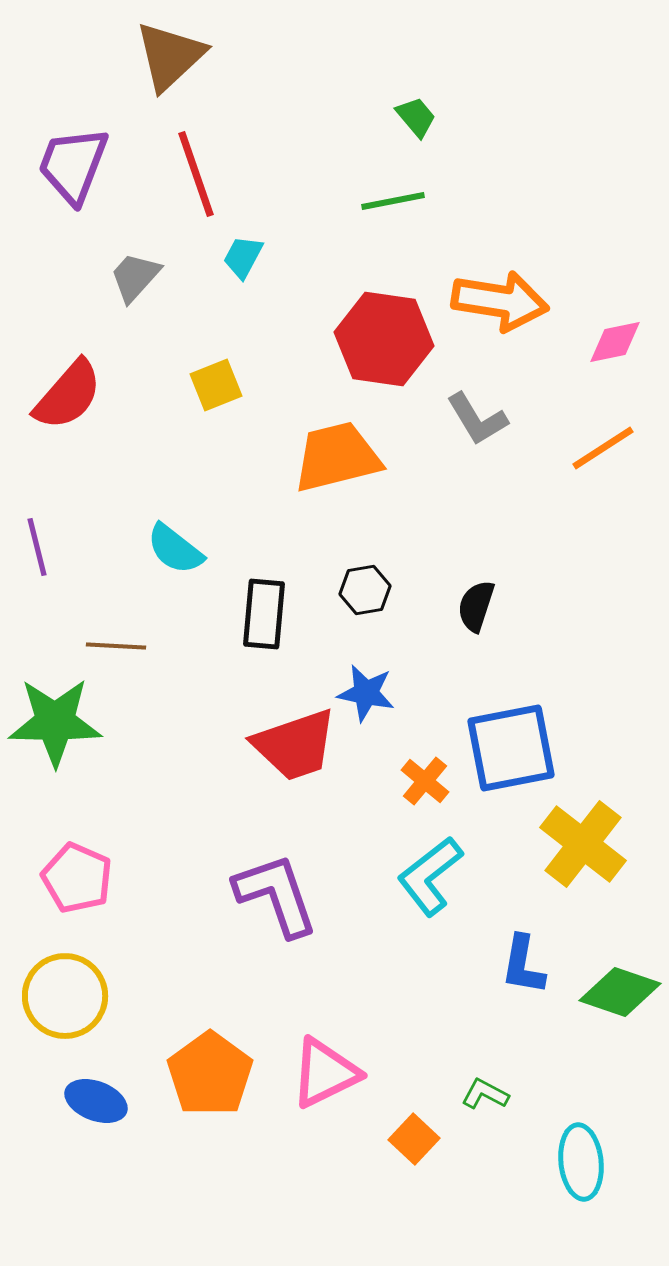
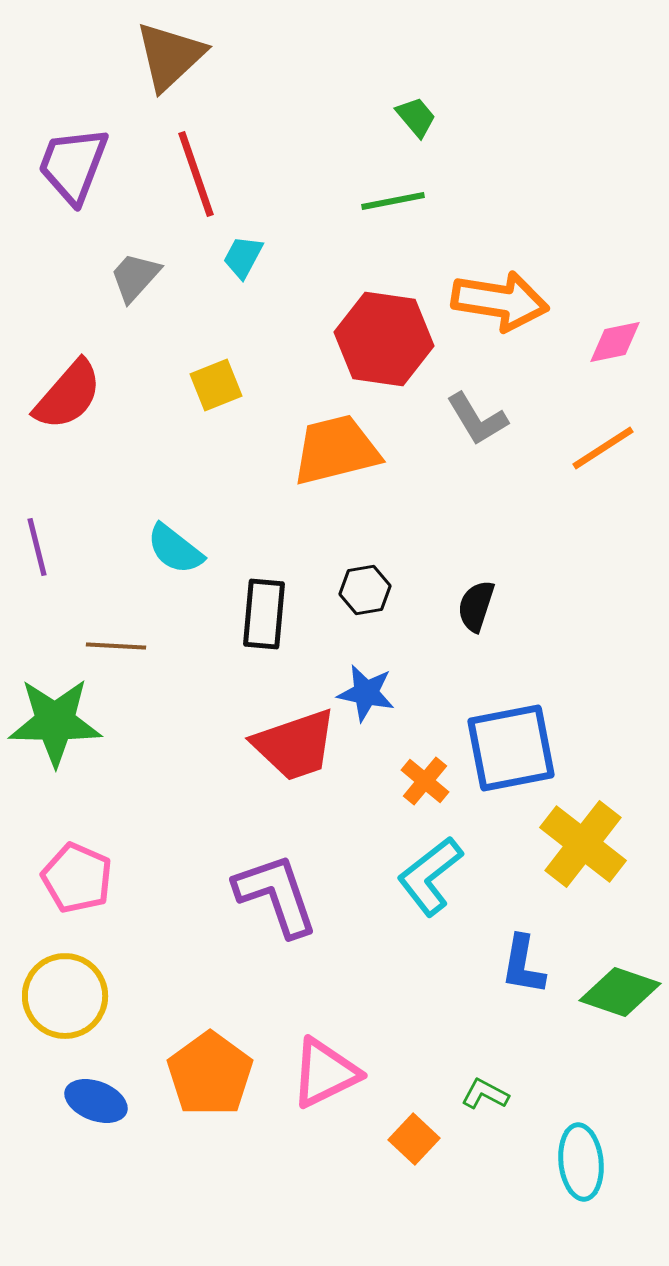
orange trapezoid: moved 1 px left, 7 px up
